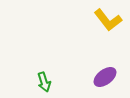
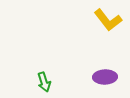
purple ellipse: rotated 35 degrees clockwise
